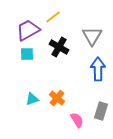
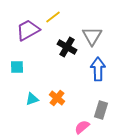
black cross: moved 8 px right
cyan square: moved 10 px left, 13 px down
gray rectangle: moved 1 px up
pink semicircle: moved 5 px right, 7 px down; rotated 98 degrees counterclockwise
